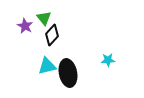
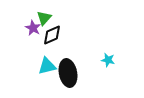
green triangle: rotated 21 degrees clockwise
purple star: moved 8 px right, 2 px down
black diamond: rotated 25 degrees clockwise
cyan star: rotated 16 degrees clockwise
